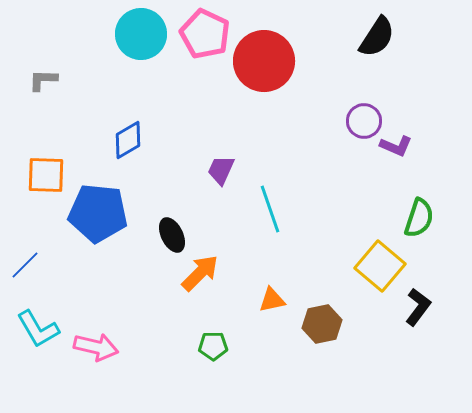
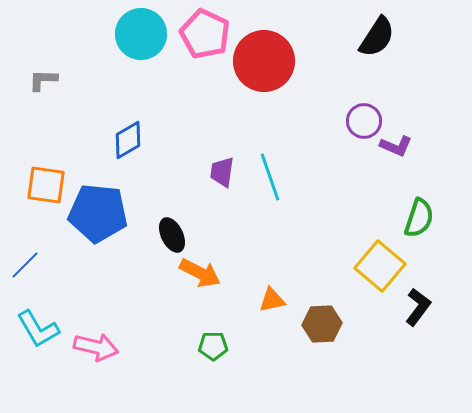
purple trapezoid: moved 1 px right, 2 px down; rotated 16 degrees counterclockwise
orange square: moved 10 px down; rotated 6 degrees clockwise
cyan line: moved 32 px up
orange arrow: rotated 72 degrees clockwise
brown hexagon: rotated 9 degrees clockwise
